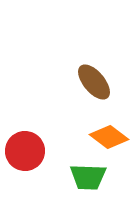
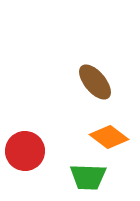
brown ellipse: moved 1 px right
